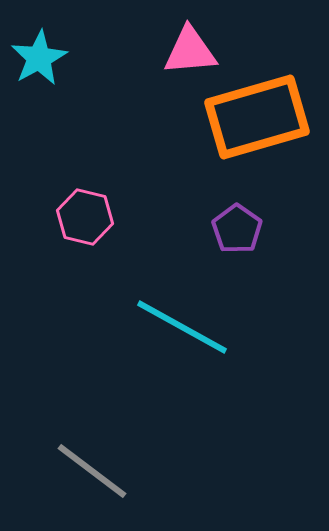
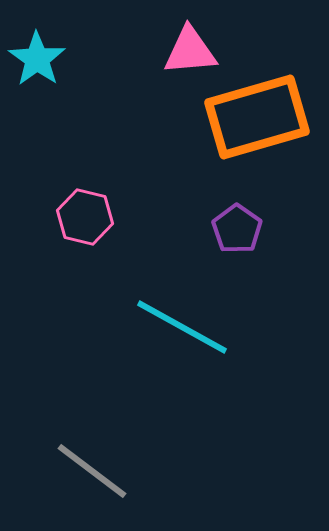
cyan star: moved 2 px left, 1 px down; rotated 8 degrees counterclockwise
